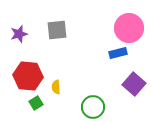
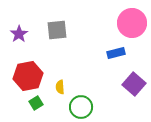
pink circle: moved 3 px right, 5 px up
purple star: rotated 18 degrees counterclockwise
blue rectangle: moved 2 px left
red hexagon: rotated 16 degrees counterclockwise
yellow semicircle: moved 4 px right
green circle: moved 12 px left
